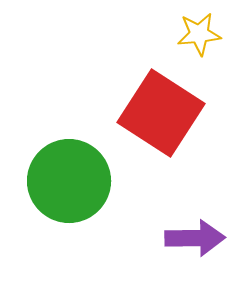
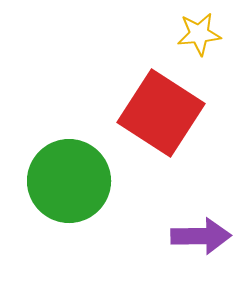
purple arrow: moved 6 px right, 2 px up
